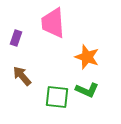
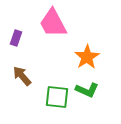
pink trapezoid: rotated 24 degrees counterclockwise
orange star: rotated 20 degrees clockwise
